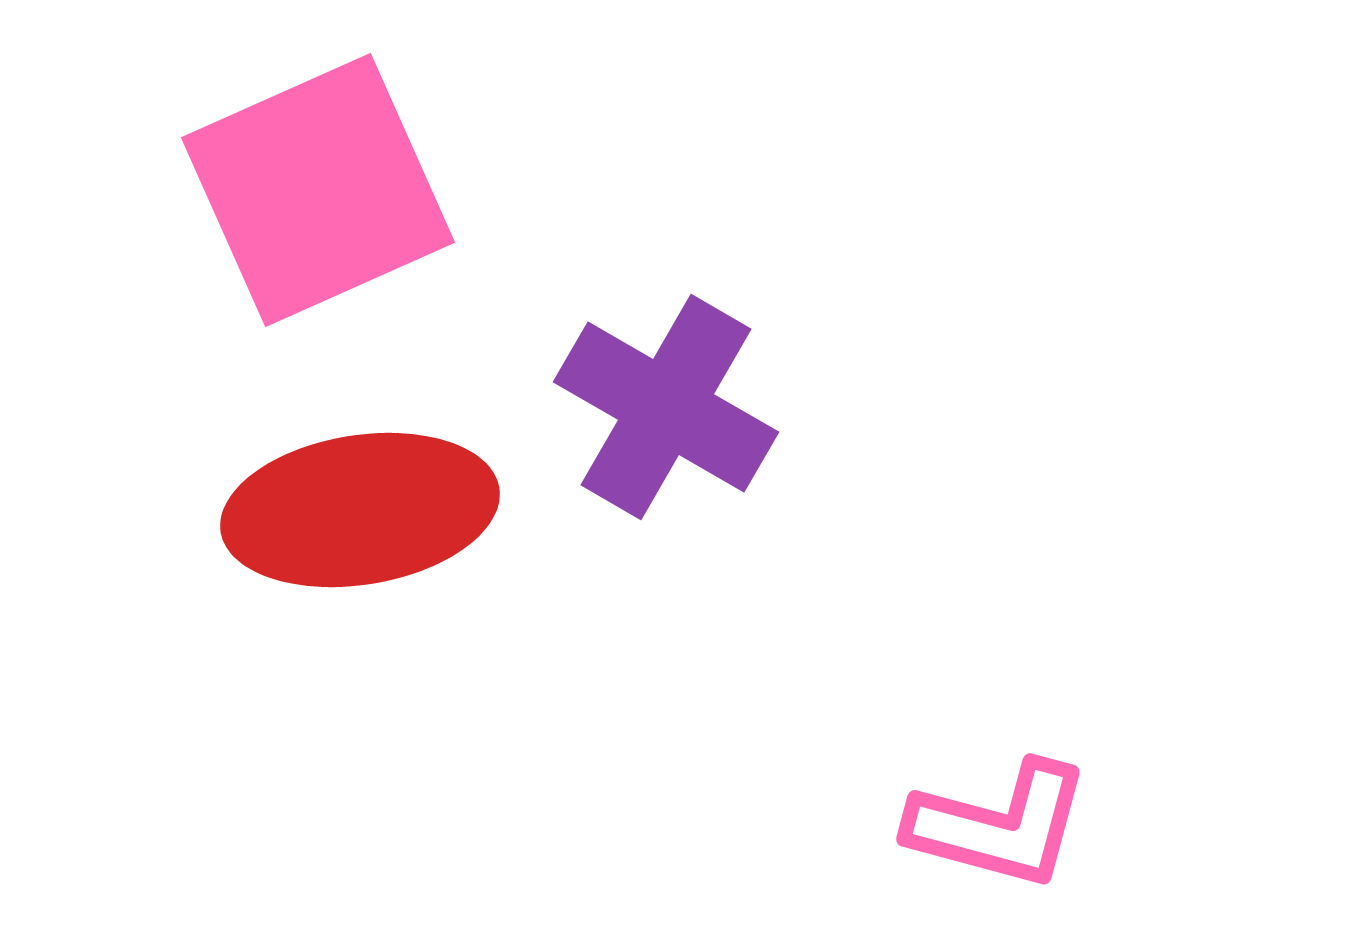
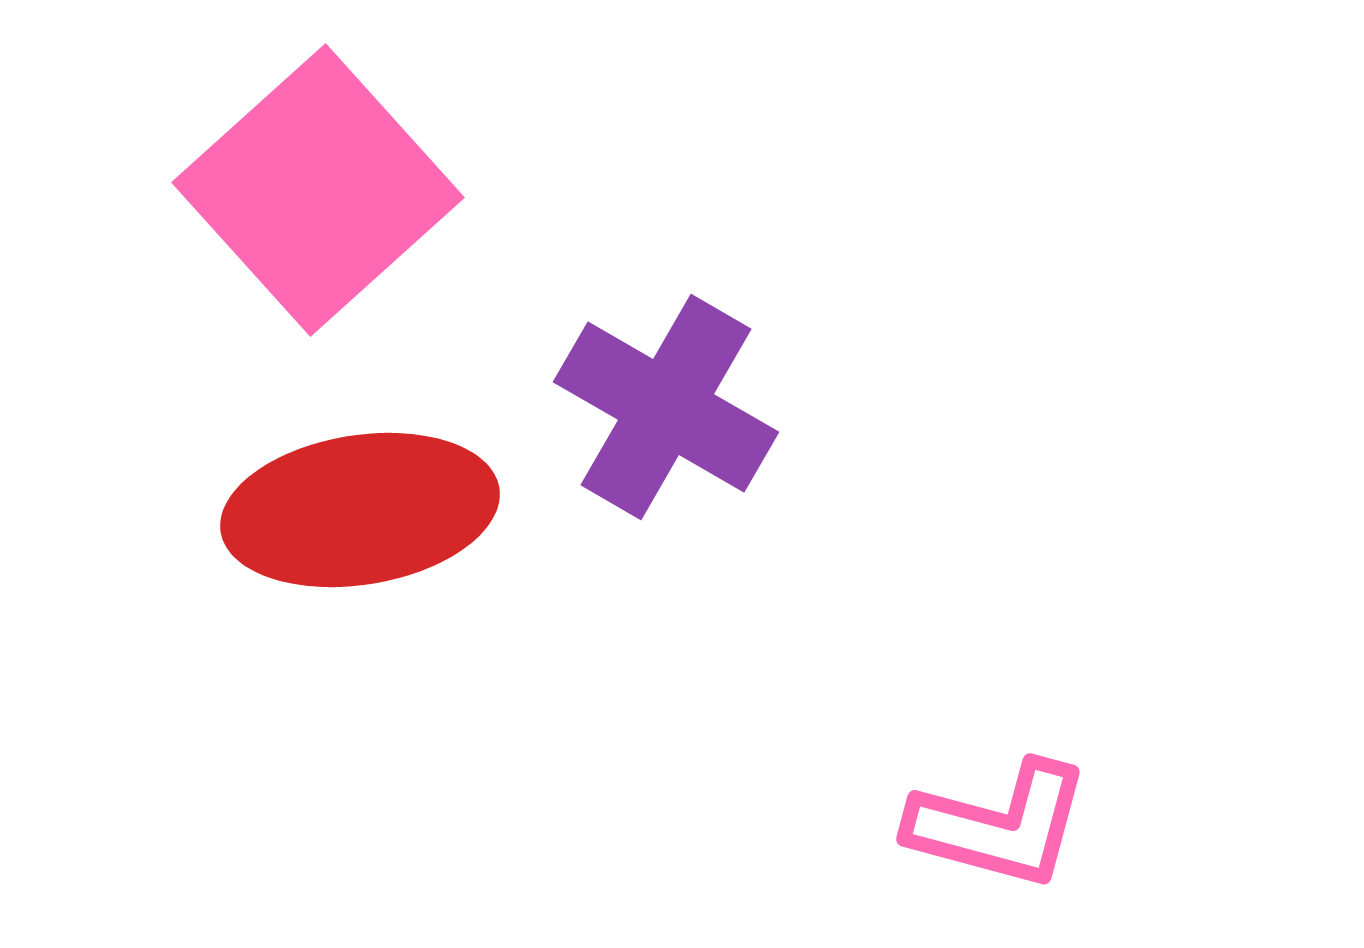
pink square: rotated 18 degrees counterclockwise
